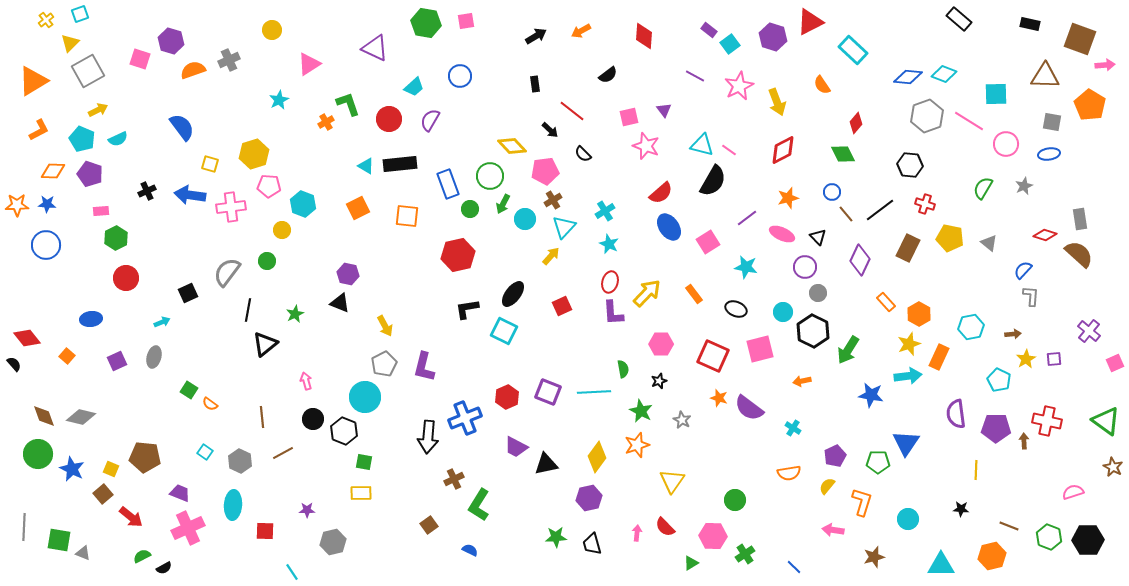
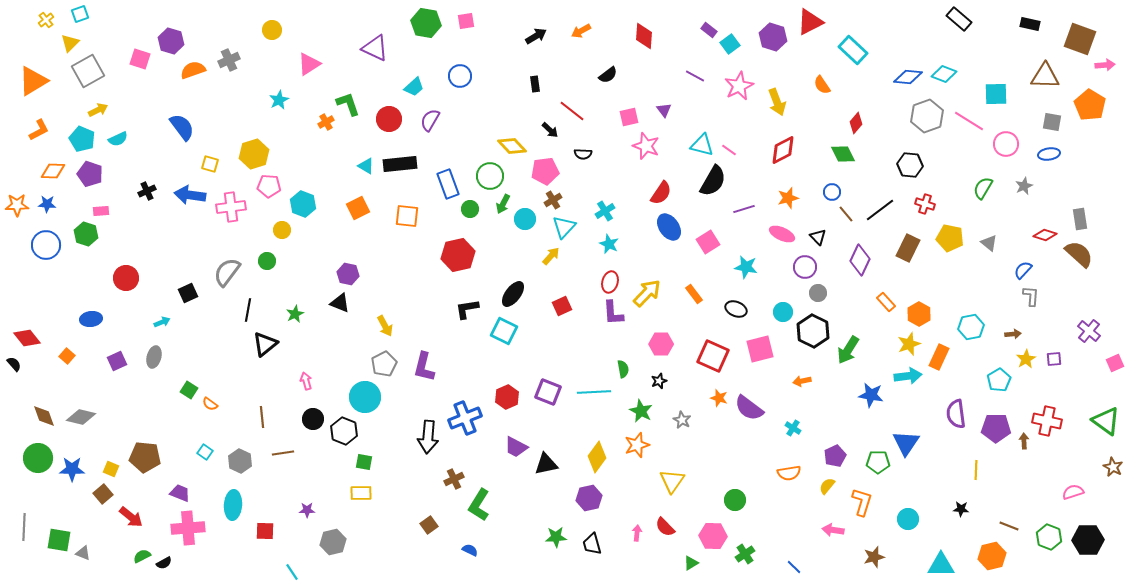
black semicircle at (583, 154): rotated 42 degrees counterclockwise
red semicircle at (661, 193): rotated 15 degrees counterclockwise
purple line at (747, 218): moved 3 px left, 9 px up; rotated 20 degrees clockwise
green hexagon at (116, 238): moved 30 px left, 4 px up; rotated 15 degrees counterclockwise
cyan pentagon at (999, 380): rotated 15 degrees clockwise
brown line at (283, 453): rotated 20 degrees clockwise
green circle at (38, 454): moved 4 px down
blue star at (72, 469): rotated 25 degrees counterclockwise
pink cross at (188, 528): rotated 20 degrees clockwise
black semicircle at (164, 568): moved 5 px up
